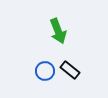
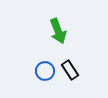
black rectangle: rotated 18 degrees clockwise
